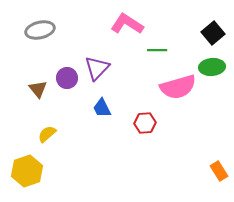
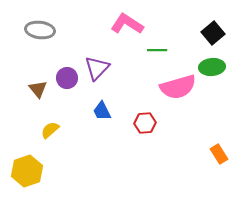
gray ellipse: rotated 20 degrees clockwise
blue trapezoid: moved 3 px down
yellow semicircle: moved 3 px right, 4 px up
orange rectangle: moved 17 px up
